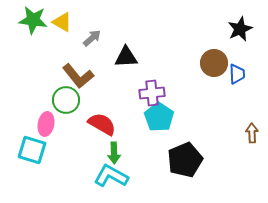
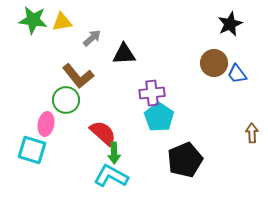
yellow triangle: rotated 40 degrees counterclockwise
black star: moved 10 px left, 5 px up
black triangle: moved 2 px left, 3 px up
blue trapezoid: rotated 145 degrees clockwise
red semicircle: moved 1 px right, 9 px down; rotated 12 degrees clockwise
